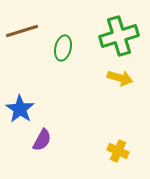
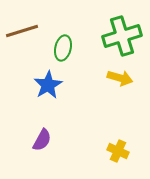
green cross: moved 3 px right
blue star: moved 28 px right, 24 px up; rotated 8 degrees clockwise
